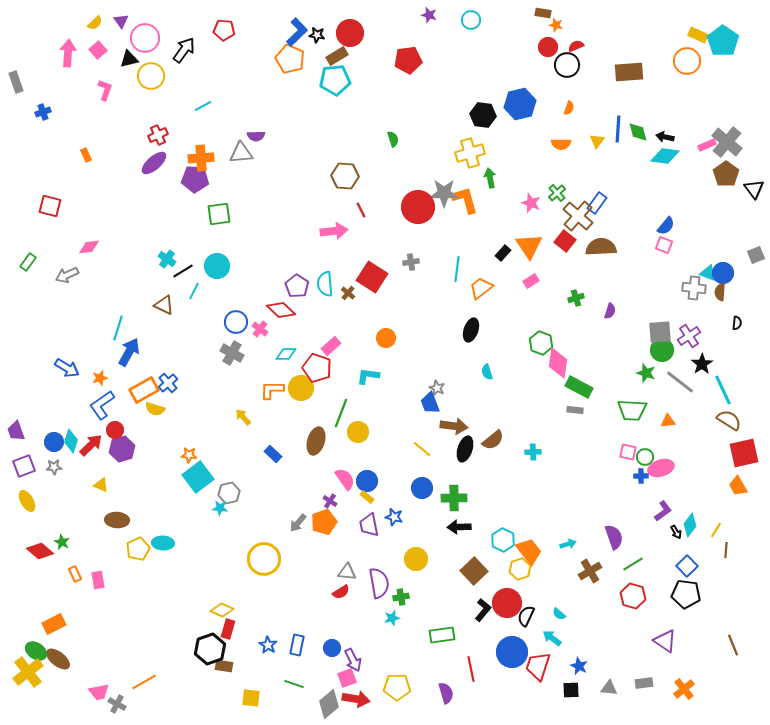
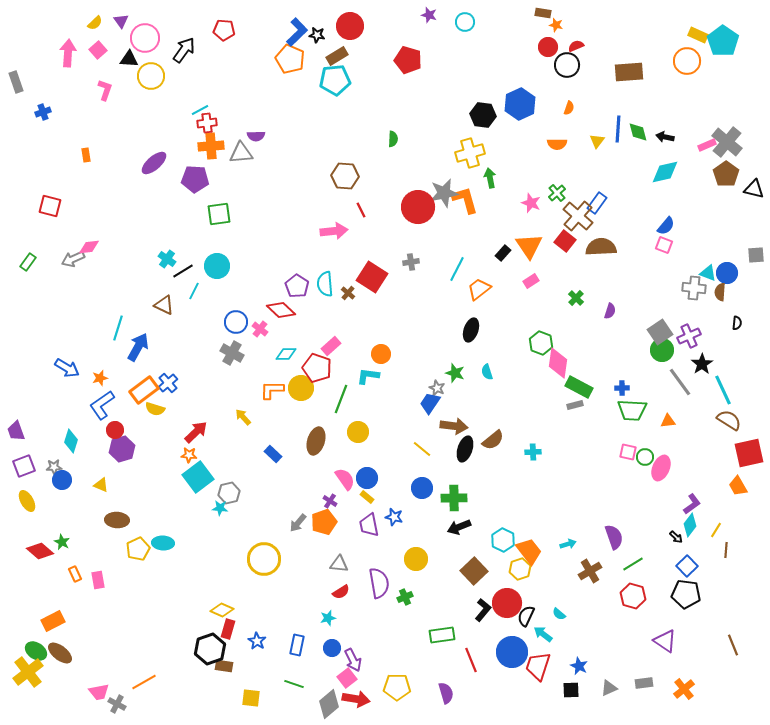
cyan circle at (471, 20): moved 6 px left, 2 px down
red circle at (350, 33): moved 7 px up
black triangle at (129, 59): rotated 18 degrees clockwise
red pentagon at (408, 60): rotated 24 degrees clockwise
blue hexagon at (520, 104): rotated 12 degrees counterclockwise
cyan line at (203, 106): moved 3 px left, 4 px down
red cross at (158, 135): moved 49 px right, 12 px up; rotated 18 degrees clockwise
green semicircle at (393, 139): rotated 21 degrees clockwise
orange semicircle at (561, 144): moved 4 px left
orange rectangle at (86, 155): rotated 16 degrees clockwise
cyan diamond at (665, 156): moved 16 px down; rotated 20 degrees counterclockwise
orange cross at (201, 158): moved 10 px right, 12 px up
black triangle at (754, 189): rotated 40 degrees counterclockwise
gray star at (444, 193): rotated 12 degrees counterclockwise
gray square at (756, 255): rotated 18 degrees clockwise
cyan line at (457, 269): rotated 20 degrees clockwise
blue circle at (723, 273): moved 4 px right
gray arrow at (67, 275): moved 6 px right, 16 px up
orange trapezoid at (481, 288): moved 2 px left, 1 px down
green cross at (576, 298): rotated 28 degrees counterclockwise
gray square at (660, 332): rotated 30 degrees counterclockwise
purple cross at (689, 336): rotated 10 degrees clockwise
orange circle at (386, 338): moved 5 px left, 16 px down
blue arrow at (129, 352): moved 9 px right, 5 px up
green star at (646, 373): moved 191 px left
gray line at (680, 382): rotated 16 degrees clockwise
orange rectangle at (144, 390): rotated 8 degrees counterclockwise
blue trapezoid at (430, 403): rotated 55 degrees clockwise
gray rectangle at (575, 410): moved 5 px up; rotated 21 degrees counterclockwise
green line at (341, 413): moved 14 px up
blue circle at (54, 442): moved 8 px right, 38 px down
red arrow at (91, 445): moved 105 px right, 13 px up
red square at (744, 453): moved 5 px right
pink ellipse at (661, 468): rotated 50 degrees counterclockwise
blue cross at (641, 476): moved 19 px left, 88 px up
blue circle at (367, 481): moved 3 px up
purple L-shape at (663, 511): moved 29 px right, 7 px up
black arrow at (459, 527): rotated 20 degrees counterclockwise
black arrow at (676, 532): moved 5 px down; rotated 16 degrees counterclockwise
gray triangle at (347, 572): moved 8 px left, 8 px up
green cross at (401, 597): moved 4 px right; rotated 14 degrees counterclockwise
cyan star at (392, 618): moved 64 px left
orange rectangle at (54, 624): moved 1 px left, 3 px up
cyan arrow at (552, 638): moved 9 px left, 4 px up
blue star at (268, 645): moved 11 px left, 4 px up
brown ellipse at (58, 659): moved 2 px right, 6 px up
red line at (471, 669): moved 9 px up; rotated 10 degrees counterclockwise
pink square at (347, 678): rotated 18 degrees counterclockwise
gray triangle at (609, 688): rotated 30 degrees counterclockwise
